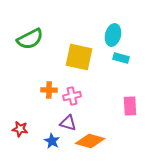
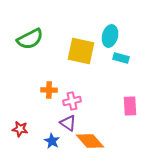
cyan ellipse: moved 3 px left, 1 px down
yellow square: moved 2 px right, 6 px up
pink cross: moved 5 px down
purple triangle: rotated 18 degrees clockwise
orange diamond: rotated 32 degrees clockwise
